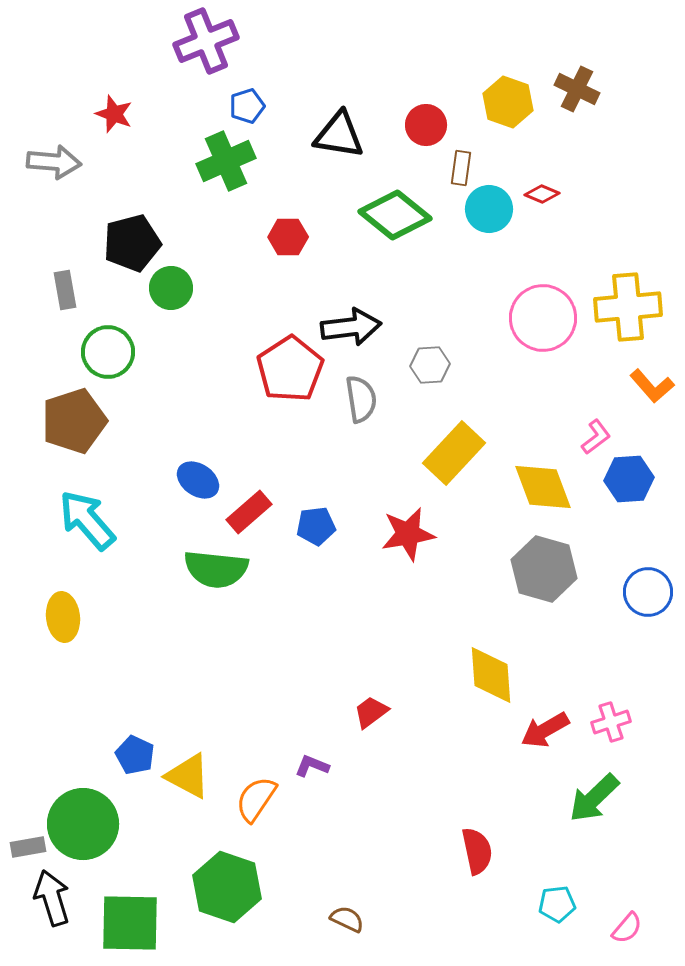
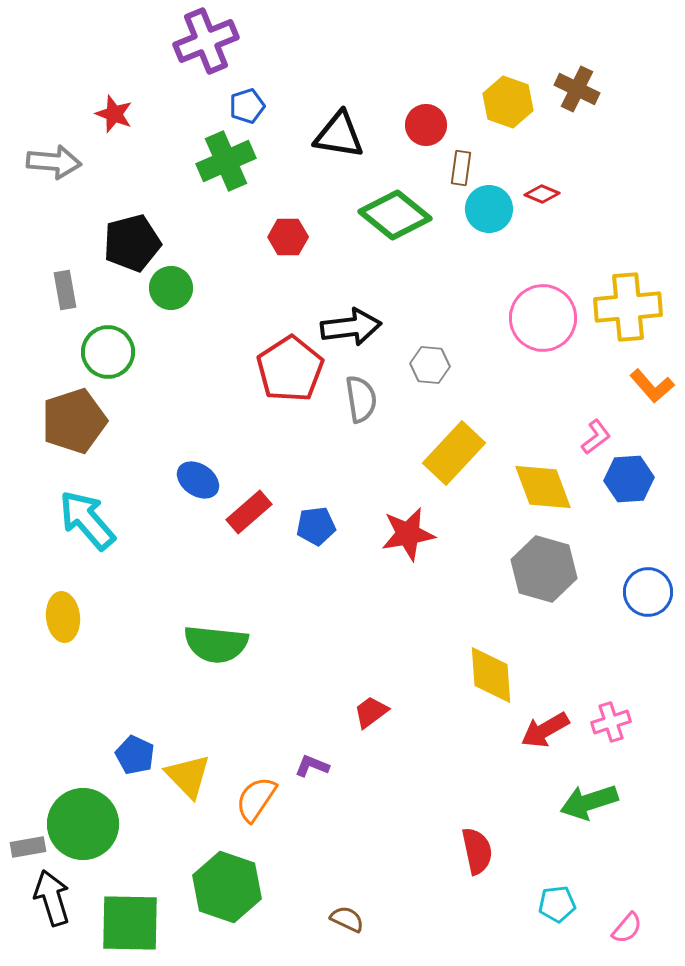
gray hexagon at (430, 365): rotated 9 degrees clockwise
green semicircle at (216, 569): moved 75 px down
yellow triangle at (188, 776): rotated 18 degrees clockwise
green arrow at (594, 798): moved 5 px left, 4 px down; rotated 26 degrees clockwise
